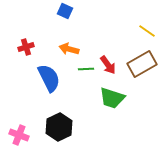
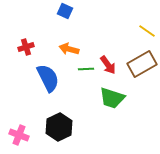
blue semicircle: moved 1 px left
